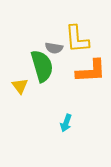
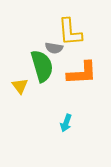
yellow L-shape: moved 7 px left, 7 px up
orange L-shape: moved 9 px left, 2 px down
